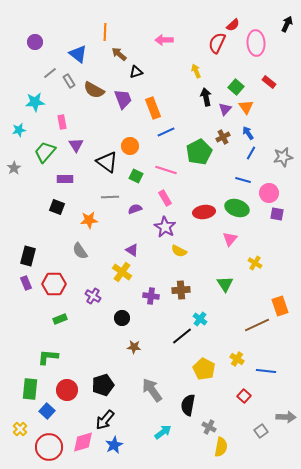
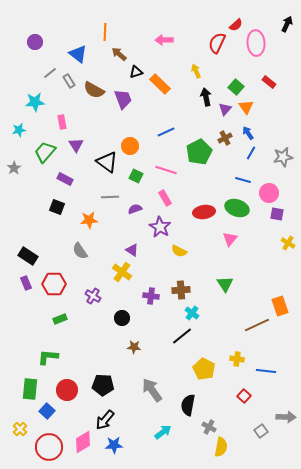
red semicircle at (233, 25): moved 3 px right
orange rectangle at (153, 108): moved 7 px right, 24 px up; rotated 25 degrees counterclockwise
brown cross at (223, 137): moved 2 px right, 1 px down
purple rectangle at (65, 179): rotated 28 degrees clockwise
purple star at (165, 227): moved 5 px left
black rectangle at (28, 256): rotated 72 degrees counterclockwise
yellow cross at (255, 263): moved 33 px right, 20 px up
cyan cross at (200, 319): moved 8 px left, 6 px up
yellow cross at (237, 359): rotated 24 degrees counterclockwise
black pentagon at (103, 385): rotated 20 degrees clockwise
pink diamond at (83, 442): rotated 15 degrees counterclockwise
blue star at (114, 445): rotated 24 degrees clockwise
